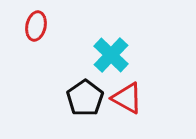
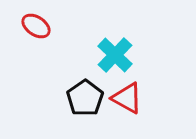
red ellipse: rotated 68 degrees counterclockwise
cyan cross: moved 4 px right
